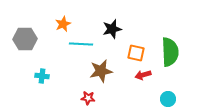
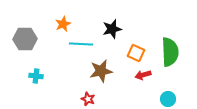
orange square: rotated 12 degrees clockwise
cyan cross: moved 6 px left
red star: moved 1 px down; rotated 16 degrees clockwise
